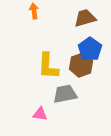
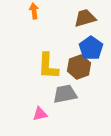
blue pentagon: moved 1 px right, 1 px up
brown hexagon: moved 2 px left, 2 px down
pink triangle: rotated 21 degrees counterclockwise
